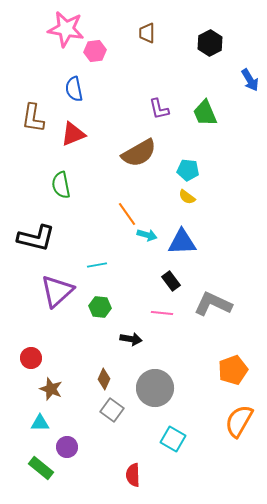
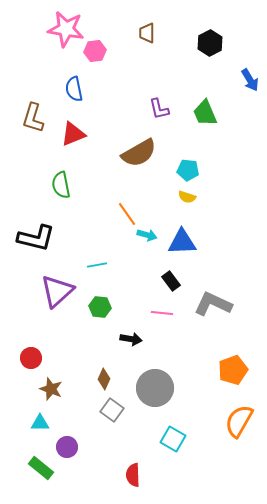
brown L-shape: rotated 8 degrees clockwise
yellow semicircle: rotated 18 degrees counterclockwise
